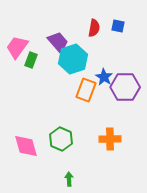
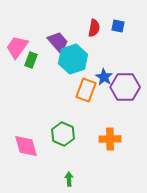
green hexagon: moved 2 px right, 5 px up
